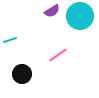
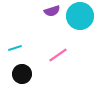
purple semicircle: rotated 14 degrees clockwise
cyan line: moved 5 px right, 8 px down
